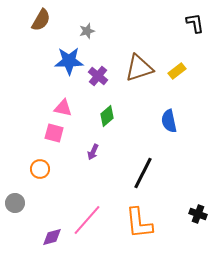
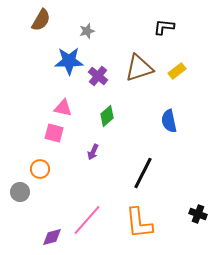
black L-shape: moved 31 px left, 4 px down; rotated 75 degrees counterclockwise
gray circle: moved 5 px right, 11 px up
